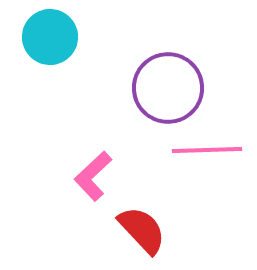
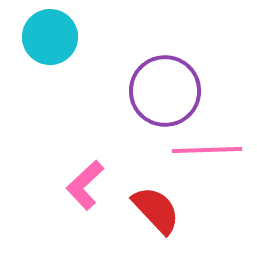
purple circle: moved 3 px left, 3 px down
pink L-shape: moved 8 px left, 9 px down
red semicircle: moved 14 px right, 20 px up
